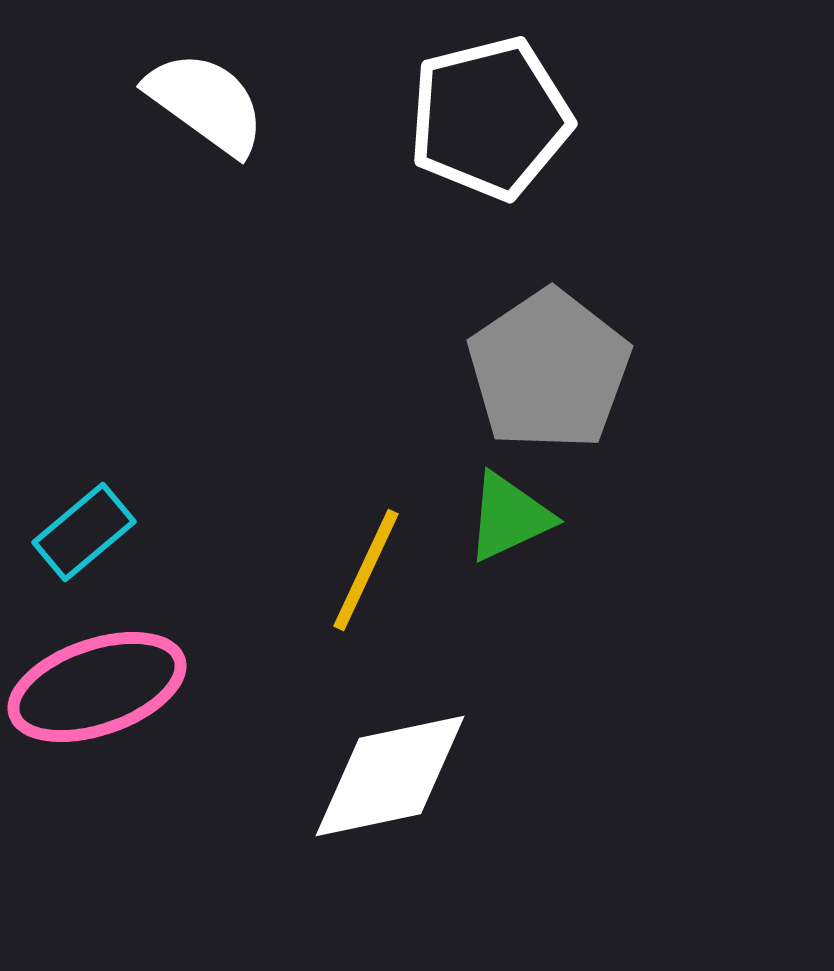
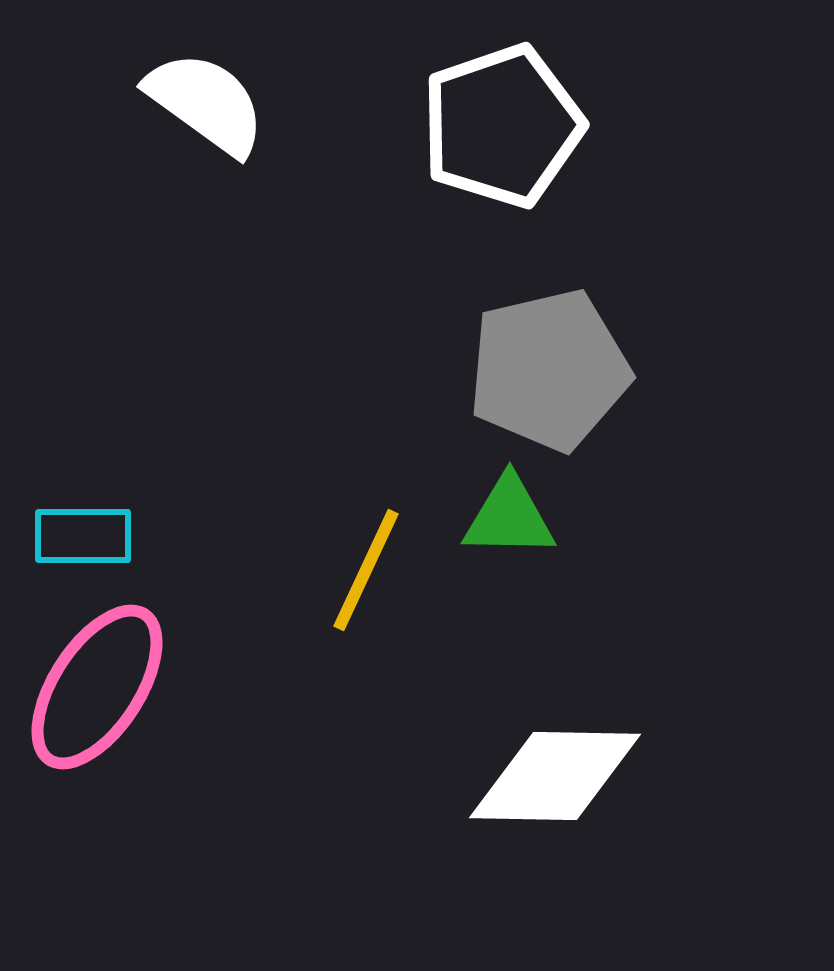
white pentagon: moved 12 px right, 8 px down; rotated 5 degrees counterclockwise
gray pentagon: rotated 21 degrees clockwise
green triangle: rotated 26 degrees clockwise
cyan rectangle: moved 1 px left, 4 px down; rotated 40 degrees clockwise
pink ellipse: rotated 38 degrees counterclockwise
white diamond: moved 165 px right; rotated 13 degrees clockwise
